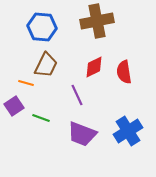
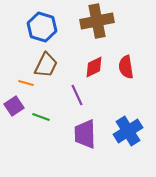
blue hexagon: rotated 12 degrees clockwise
red semicircle: moved 2 px right, 5 px up
green line: moved 1 px up
purple trapezoid: moved 3 px right; rotated 68 degrees clockwise
